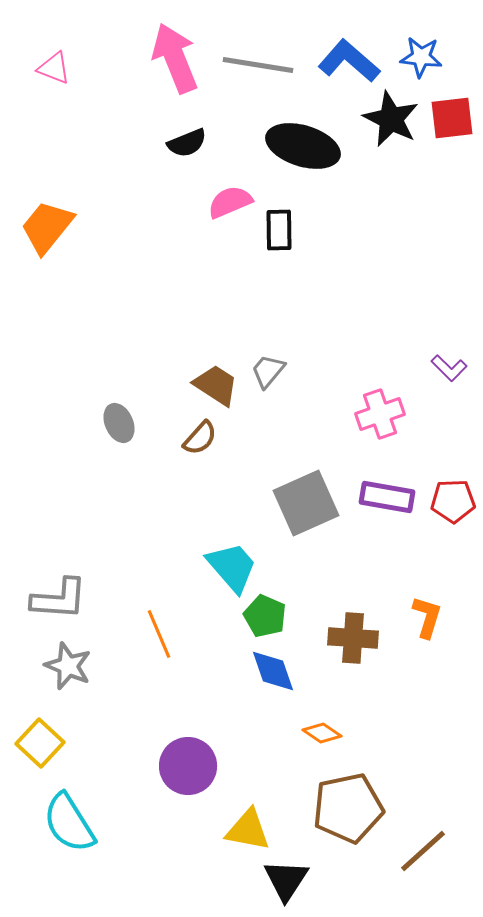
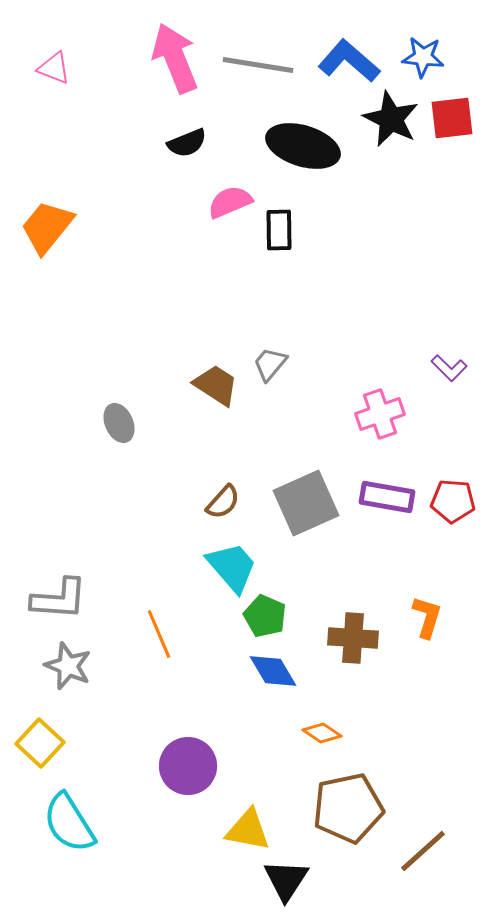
blue star: moved 2 px right
gray trapezoid: moved 2 px right, 7 px up
brown semicircle: moved 23 px right, 64 px down
red pentagon: rotated 6 degrees clockwise
blue diamond: rotated 12 degrees counterclockwise
